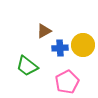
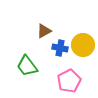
blue cross: rotated 14 degrees clockwise
green trapezoid: rotated 15 degrees clockwise
pink pentagon: moved 2 px right, 1 px up
